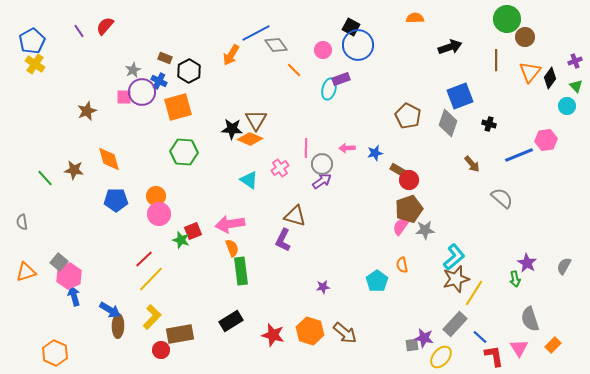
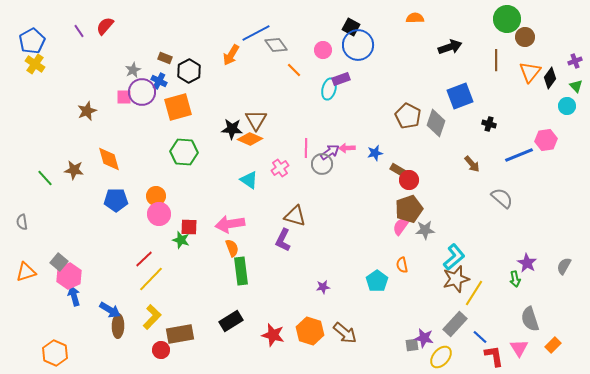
gray diamond at (448, 123): moved 12 px left
purple arrow at (322, 181): moved 8 px right, 29 px up
red square at (193, 231): moved 4 px left, 4 px up; rotated 24 degrees clockwise
